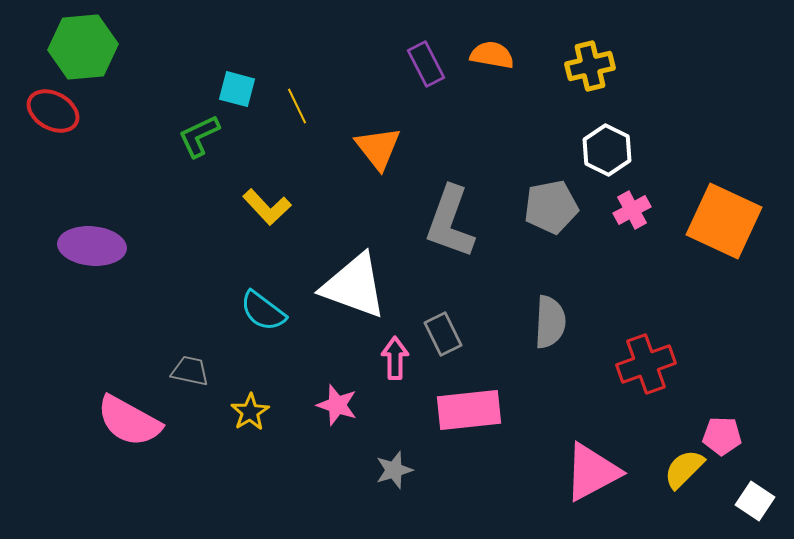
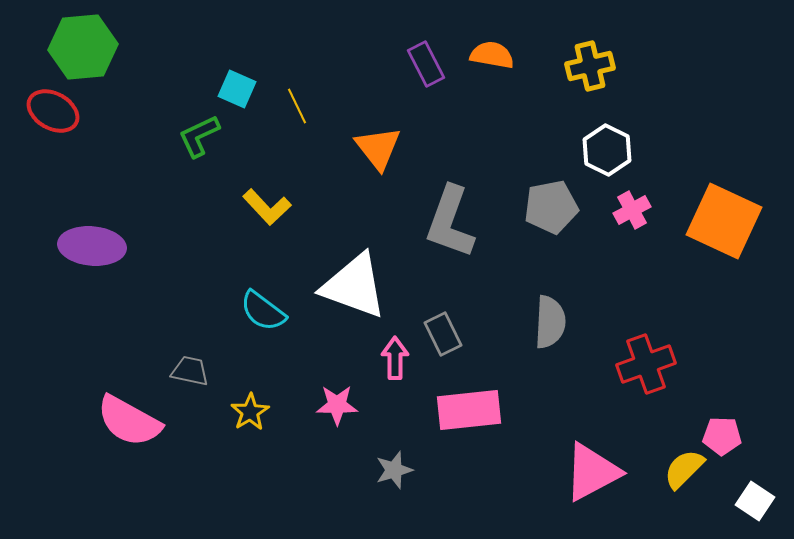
cyan square: rotated 9 degrees clockwise
pink star: rotated 18 degrees counterclockwise
